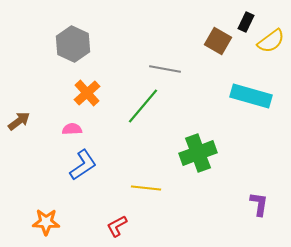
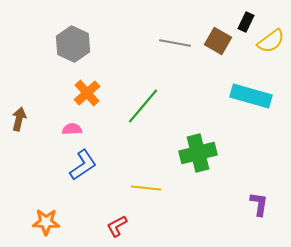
gray line: moved 10 px right, 26 px up
brown arrow: moved 2 px up; rotated 40 degrees counterclockwise
green cross: rotated 6 degrees clockwise
